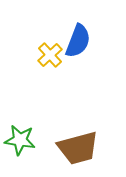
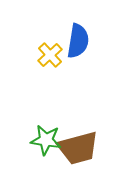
blue semicircle: rotated 12 degrees counterclockwise
green star: moved 26 px right
